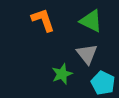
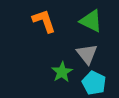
orange L-shape: moved 1 px right, 1 px down
green star: moved 2 px up; rotated 10 degrees counterclockwise
cyan pentagon: moved 9 px left
